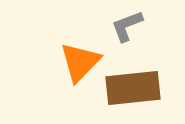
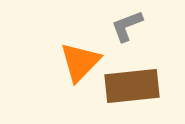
brown rectangle: moved 1 px left, 2 px up
